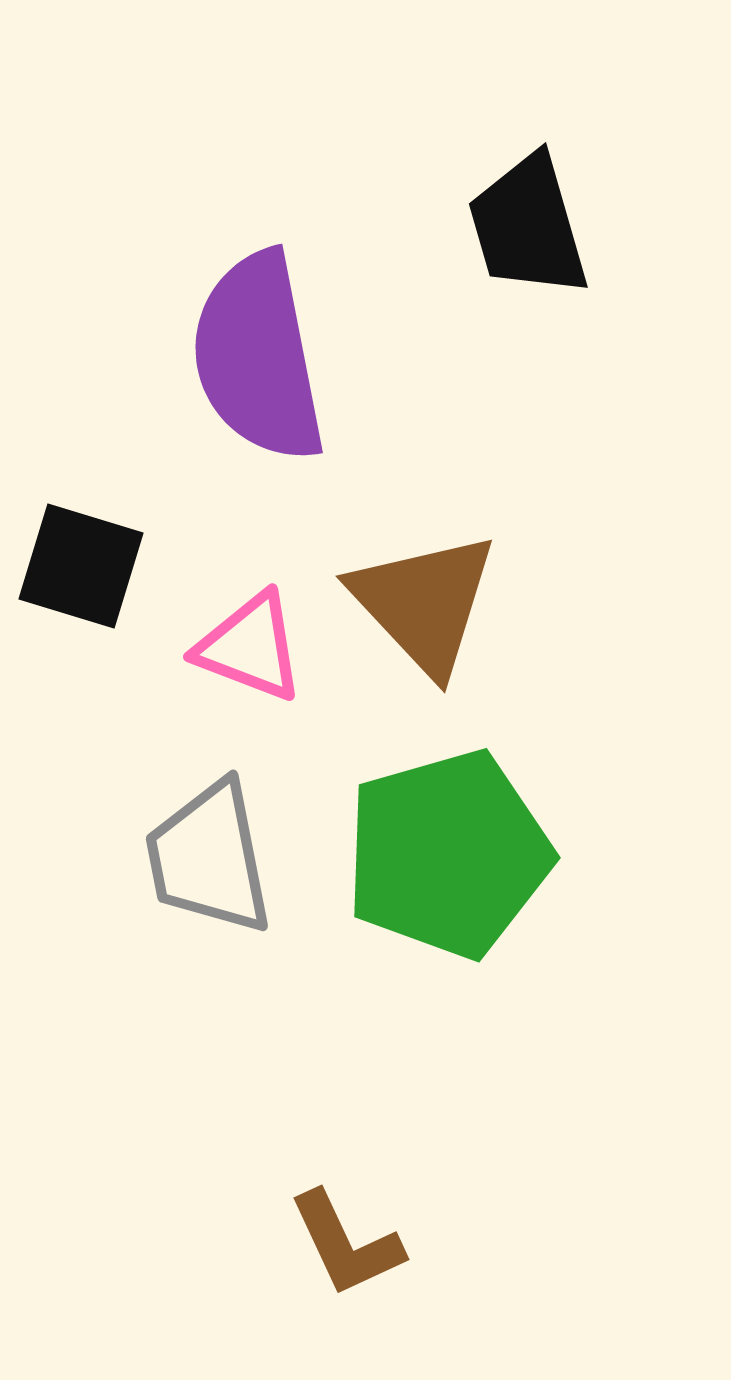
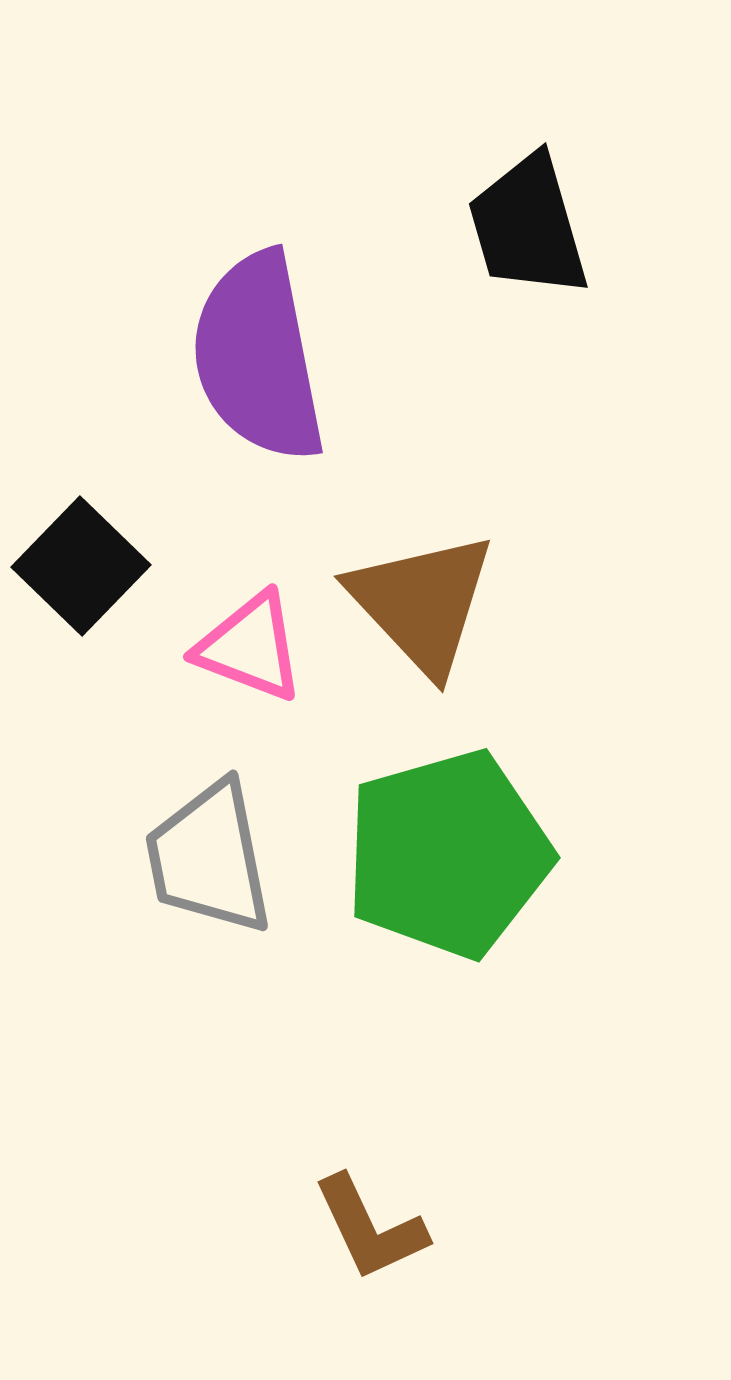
black square: rotated 27 degrees clockwise
brown triangle: moved 2 px left
brown L-shape: moved 24 px right, 16 px up
